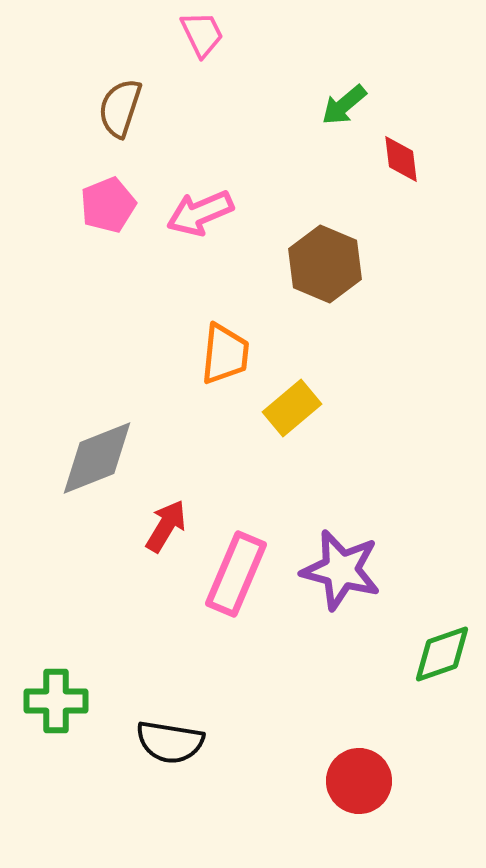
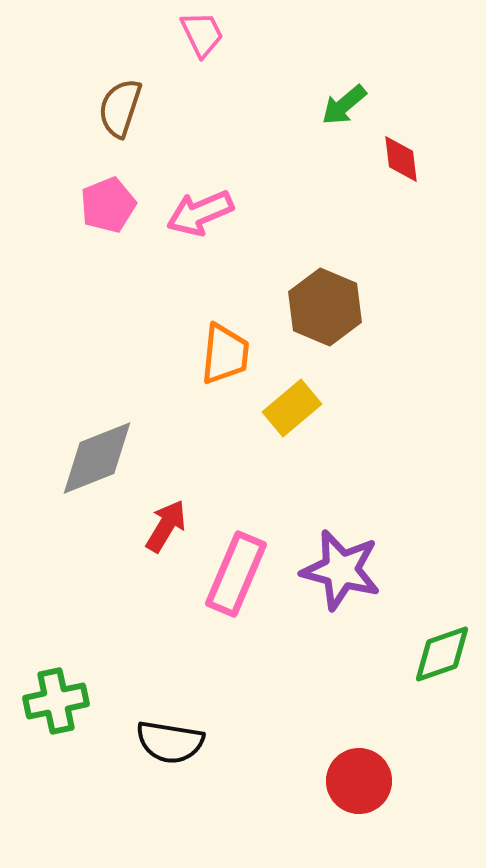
brown hexagon: moved 43 px down
green cross: rotated 12 degrees counterclockwise
